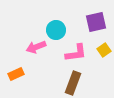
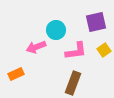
pink L-shape: moved 2 px up
